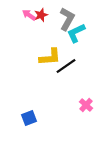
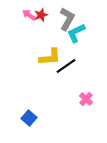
pink cross: moved 6 px up
blue square: rotated 28 degrees counterclockwise
